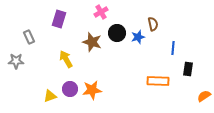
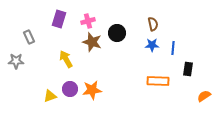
pink cross: moved 13 px left, 9 px down; rotated 16 degrees clockwise
blue star: moved 14 px right, 8 px down; rotated 16 degrees clockwise
